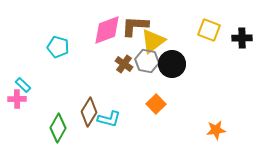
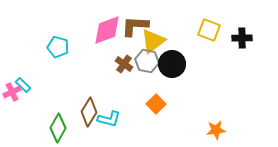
pink cross: moved 5 px left, 7 px up; rotated 24 degrees counterclockwise
